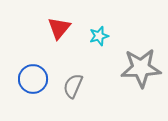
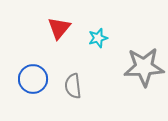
cyan star: moved 1 px left, 2 px down
gray star: moved 3 px right, 1 px up
gray semicircle: rotated 30 degrees counterclockwise
